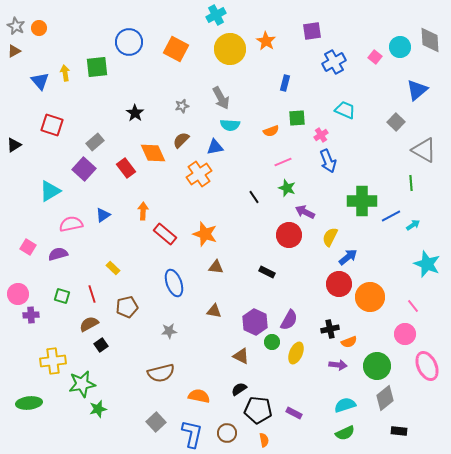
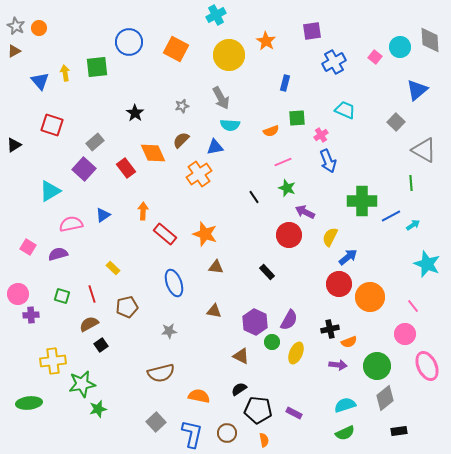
yellow circle at (230, 49): moved 1 px left, 6 px down
black rectangle at (267, 272): rotated 21 degrees clockwise
black rectangle at (399, 431): rotated 14 degrees counterclockwise
